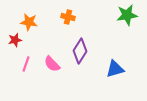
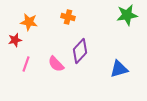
purple diamond: rotated 10 degrees clockwise
pink semicircle: moved 4 px right
blue triangle: moved 4 px right
